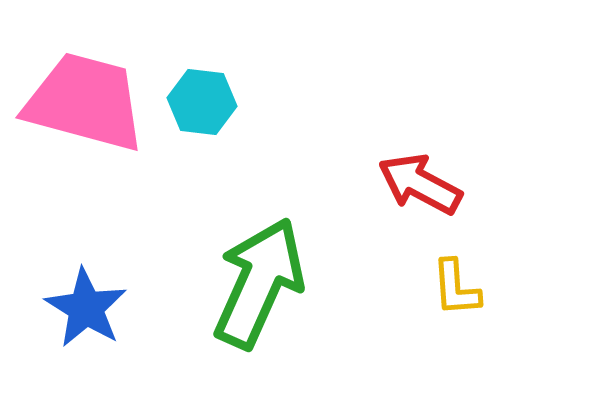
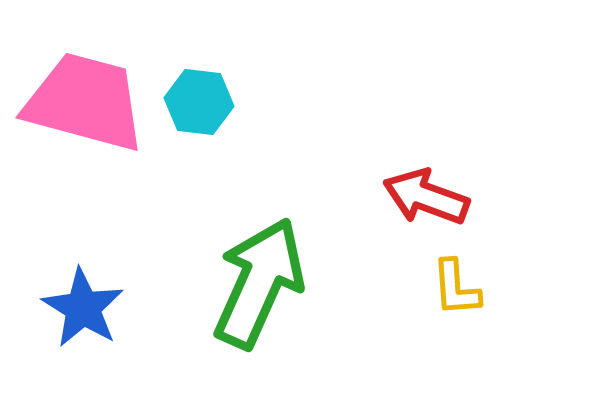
cyan hexagon: moved 3 px left
red arrow: moved 6 px right, 13 px down; rotated 8 degrees counterclockwise
blue star: moved 3 px left
